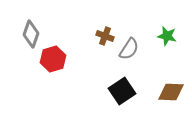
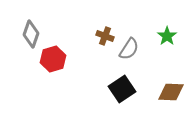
green star: rotated 24 degrees clockwise
black square: moved 2 px up
